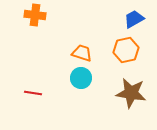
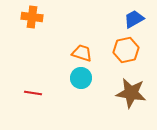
orange cross: moved 3 px left, 2 px down
